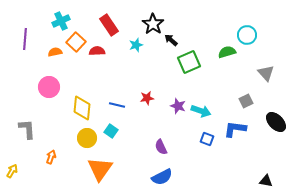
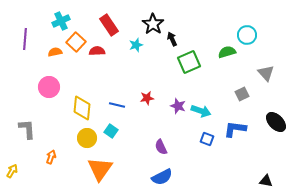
black arrow: moved 1 px right, 1 px up; rotated 24 degrees clockwise
gray square: moved 4 px left, 7 px up
